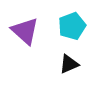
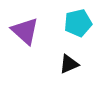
cyan pentagon: moved 6 px right, 3 px up; rotated 8 degrees clockwise
